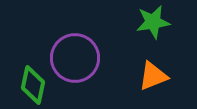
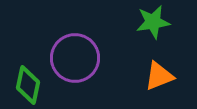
orange triangle: moved 6 px right
green diamond: moved 5 px left
